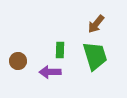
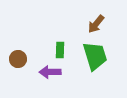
brown circle: moved 2 px up
